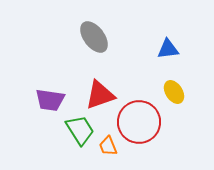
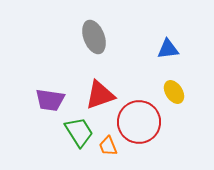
gray ellipse: rotated 16 degrees clockwise
green trapezoid: moved 1 px left, 2 px down
